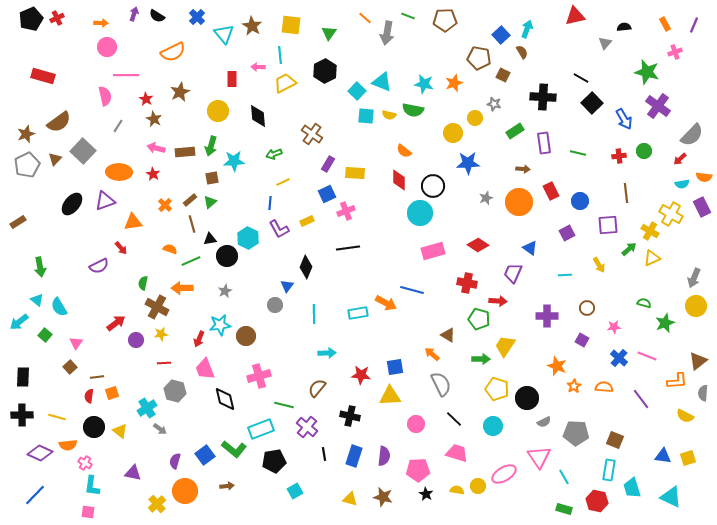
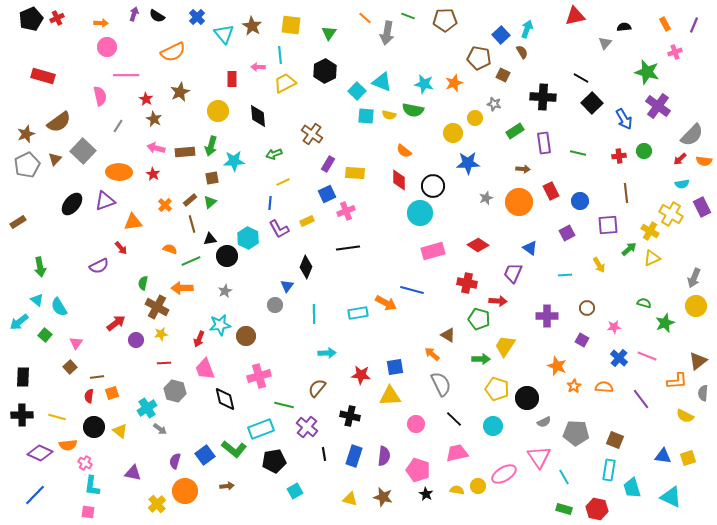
pink semicircle at (105, 96): moved 5 px left
orange semicircle at (704, 177): moved 16 px up
pink trapezoid at (457, 453): rotated 30 degrees counterclockwise
pink pentagon at (418, 470): rotated 20 degrees clockwise
red hexagon at (597, 501): moved 8 px down
